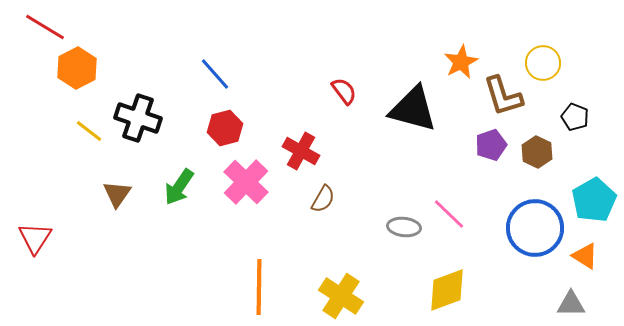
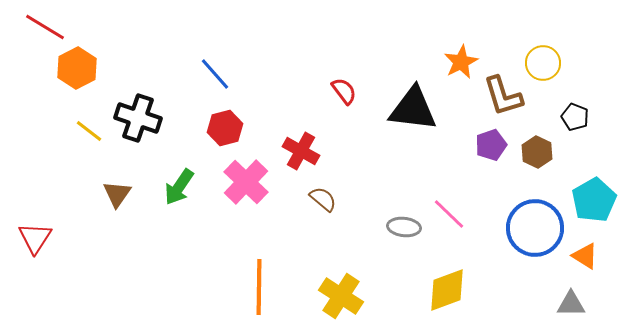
black triangle: rotated 8 degrees counterclockwise
brown semicircle: rotated 80 degrees counterclockwise
